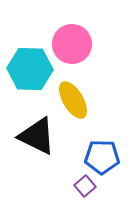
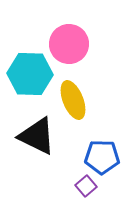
pink circle: moved 3 px left
cyan hexagon: moved 5 px down
yellow ellipse: rotated 9 degrees clockwise
purple square: moved 1 px right
